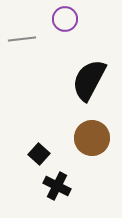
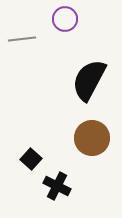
black square: moved 8 px left, 5 px down
